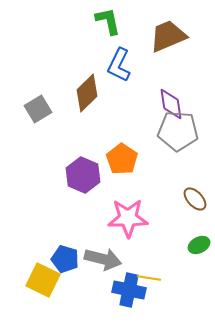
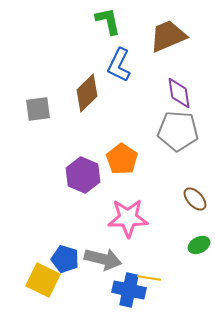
purple diamond: moved 8 px right, 11 px up
gray square: rotated 24 degrees clockwise
